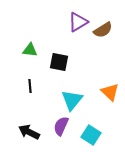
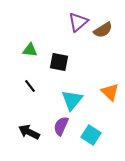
purple triangle: rotated 10 degrees counterclockwise
black line: rotated 32 degrees counterclockwise
